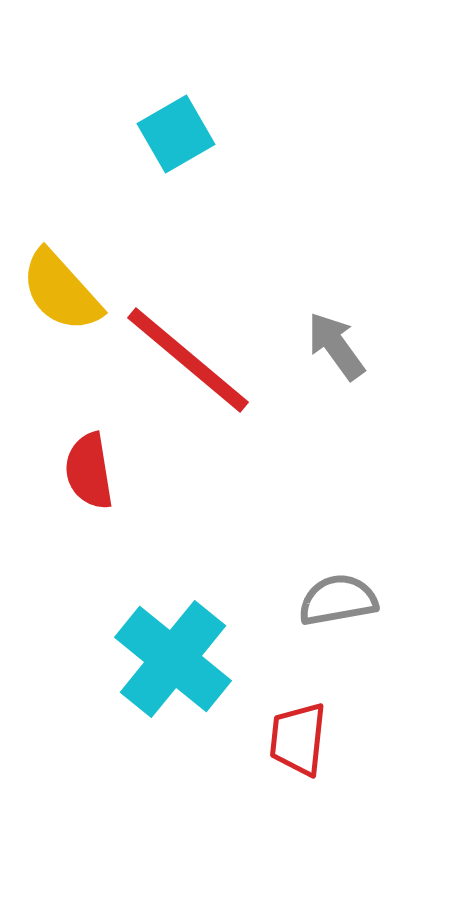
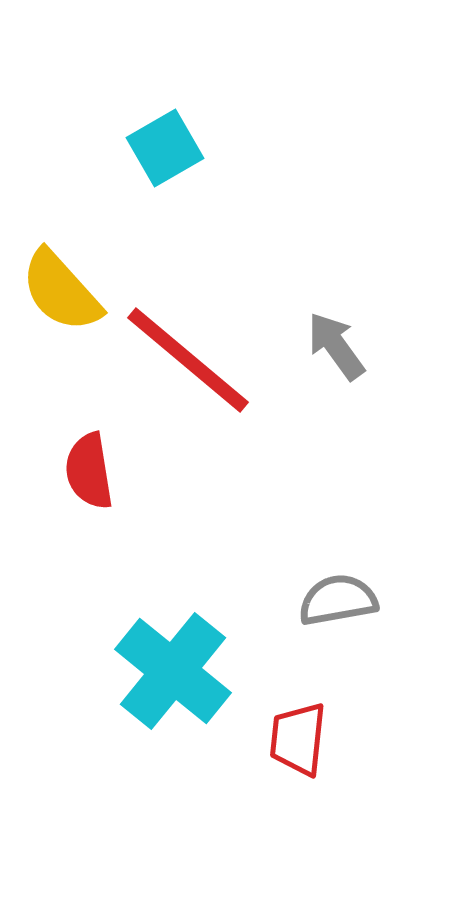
cyan square: moved 11 px left, 14 px down
cyan cross: moved 12 px down
